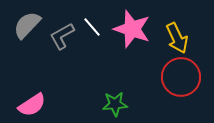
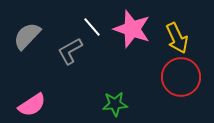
gray semicircle: moved 11 px down
gray L-shape: moved 8 px right, 15 px down
